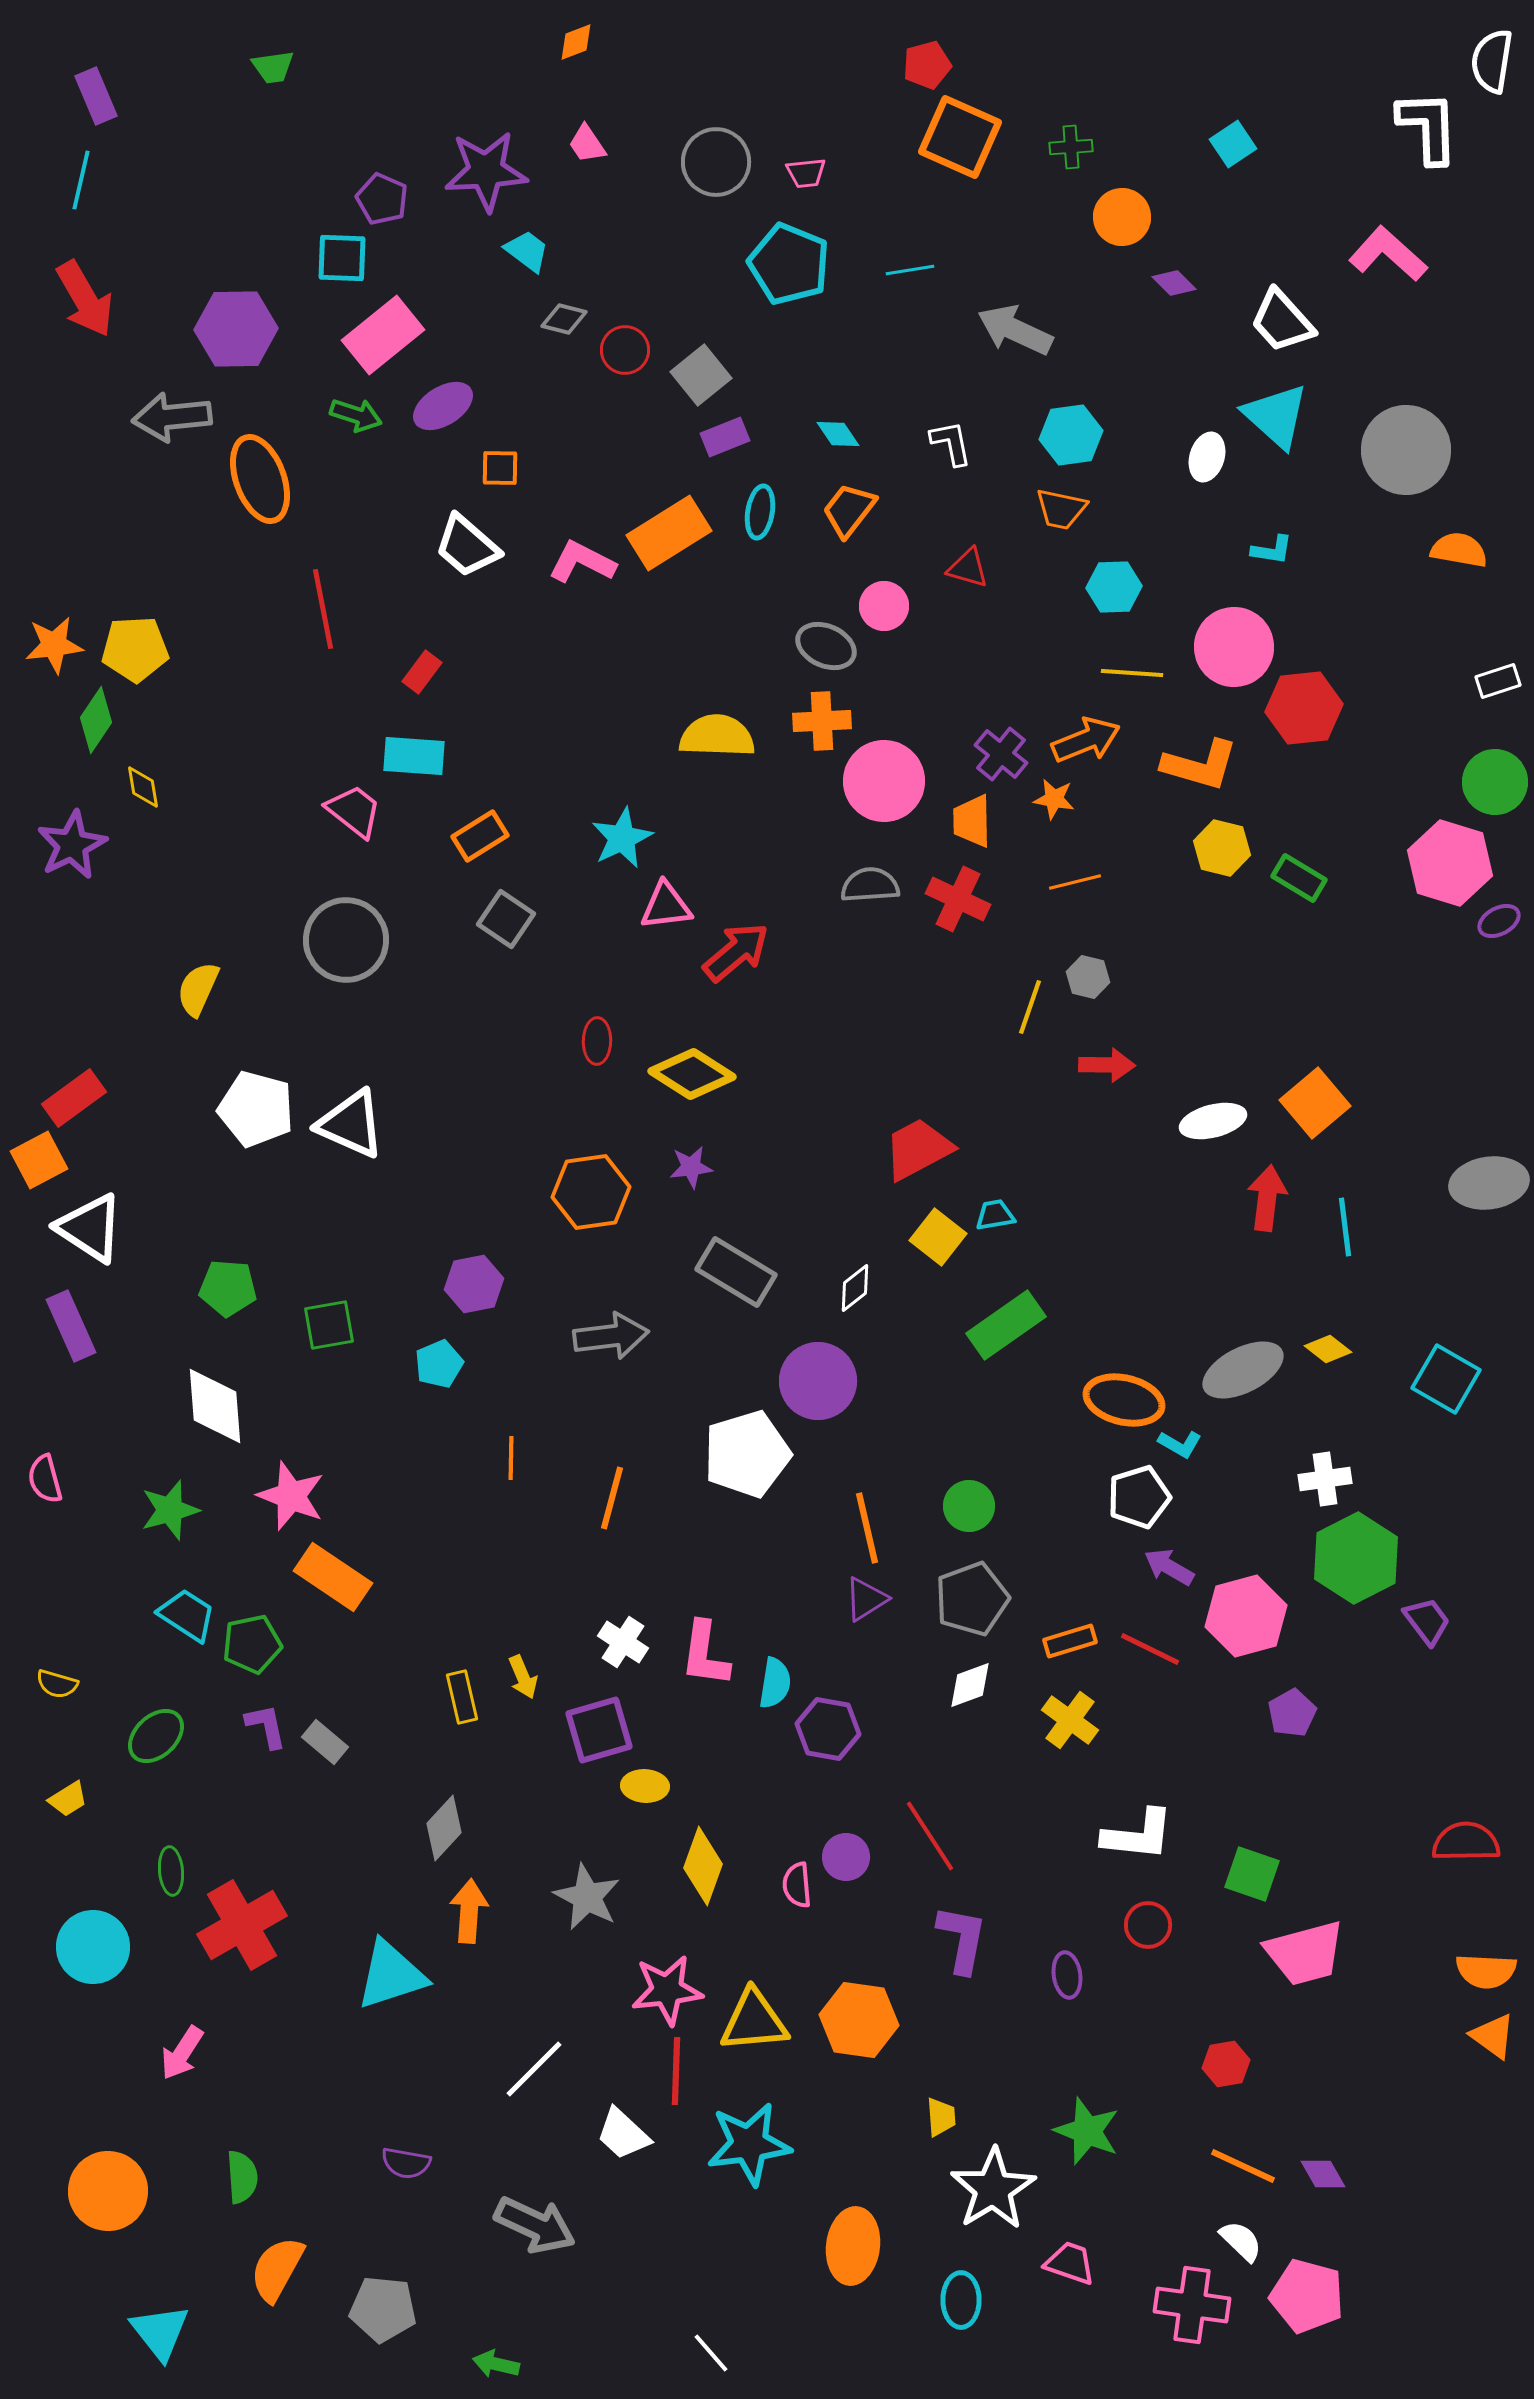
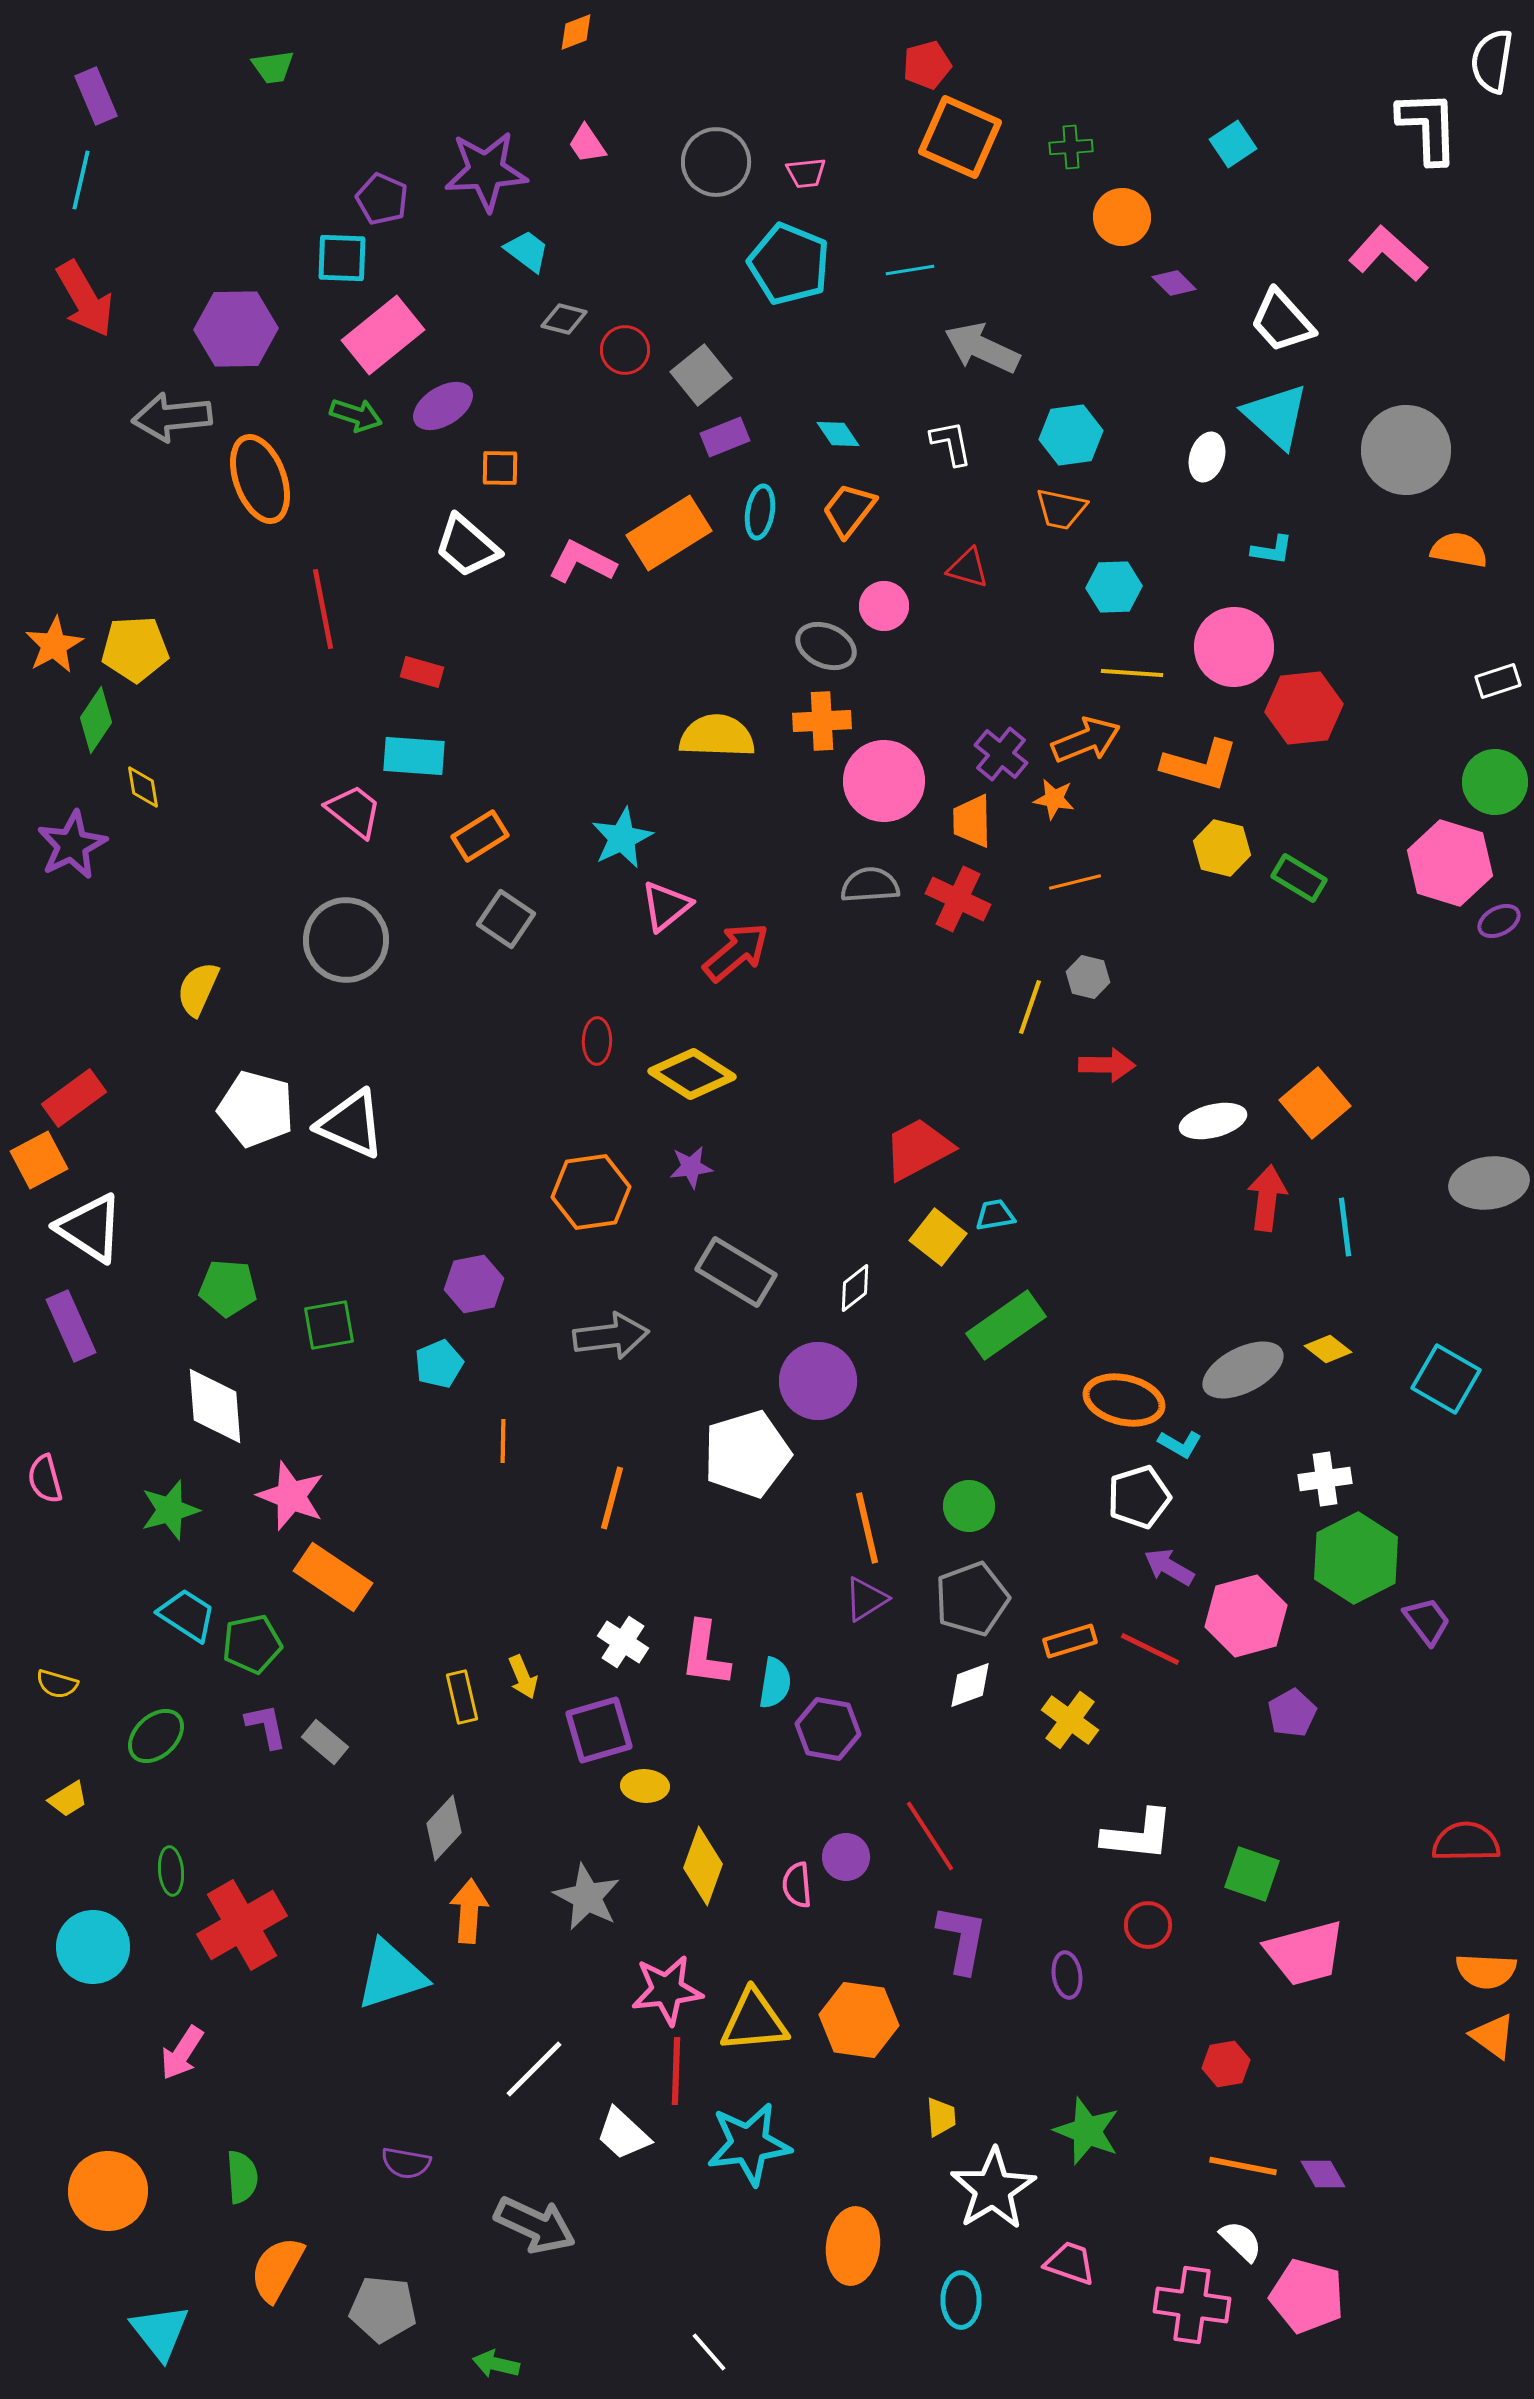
orange diamond at (576, 42): moved 10 px up
gray arrow at (1015, 330): moved 33 px left, 18 px down
orange star at (54, 645): rotated 22 degrees counterclockwise
red rectangle at (422, 672): rotated 69 degrees clockwise
pink triangle at (666, 906): rotated 32 degrees counterclockwise
orange line at (511, 1458): moved 8 px left, 17 px up
orange line at (1243, 2166): rotated 14 degrees counterclockwise
white line at (711, 2353): moved 2 px left, 1 px up
